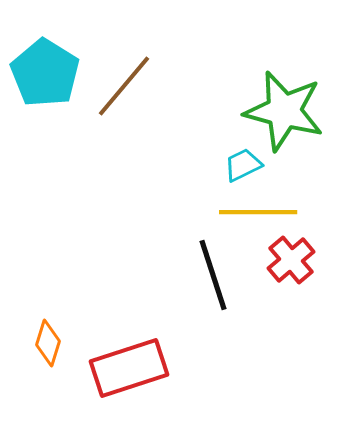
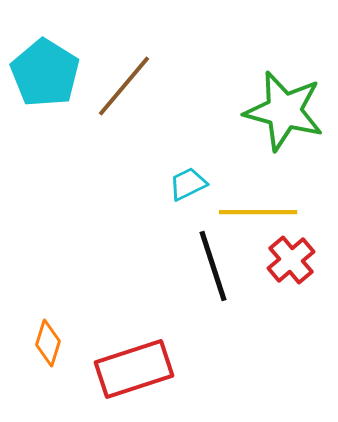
cyan trapezoid: moved 55 px left, 19 px down
black line: moved 9 px up
red rectangle: moved 5 px right, 1 px down
